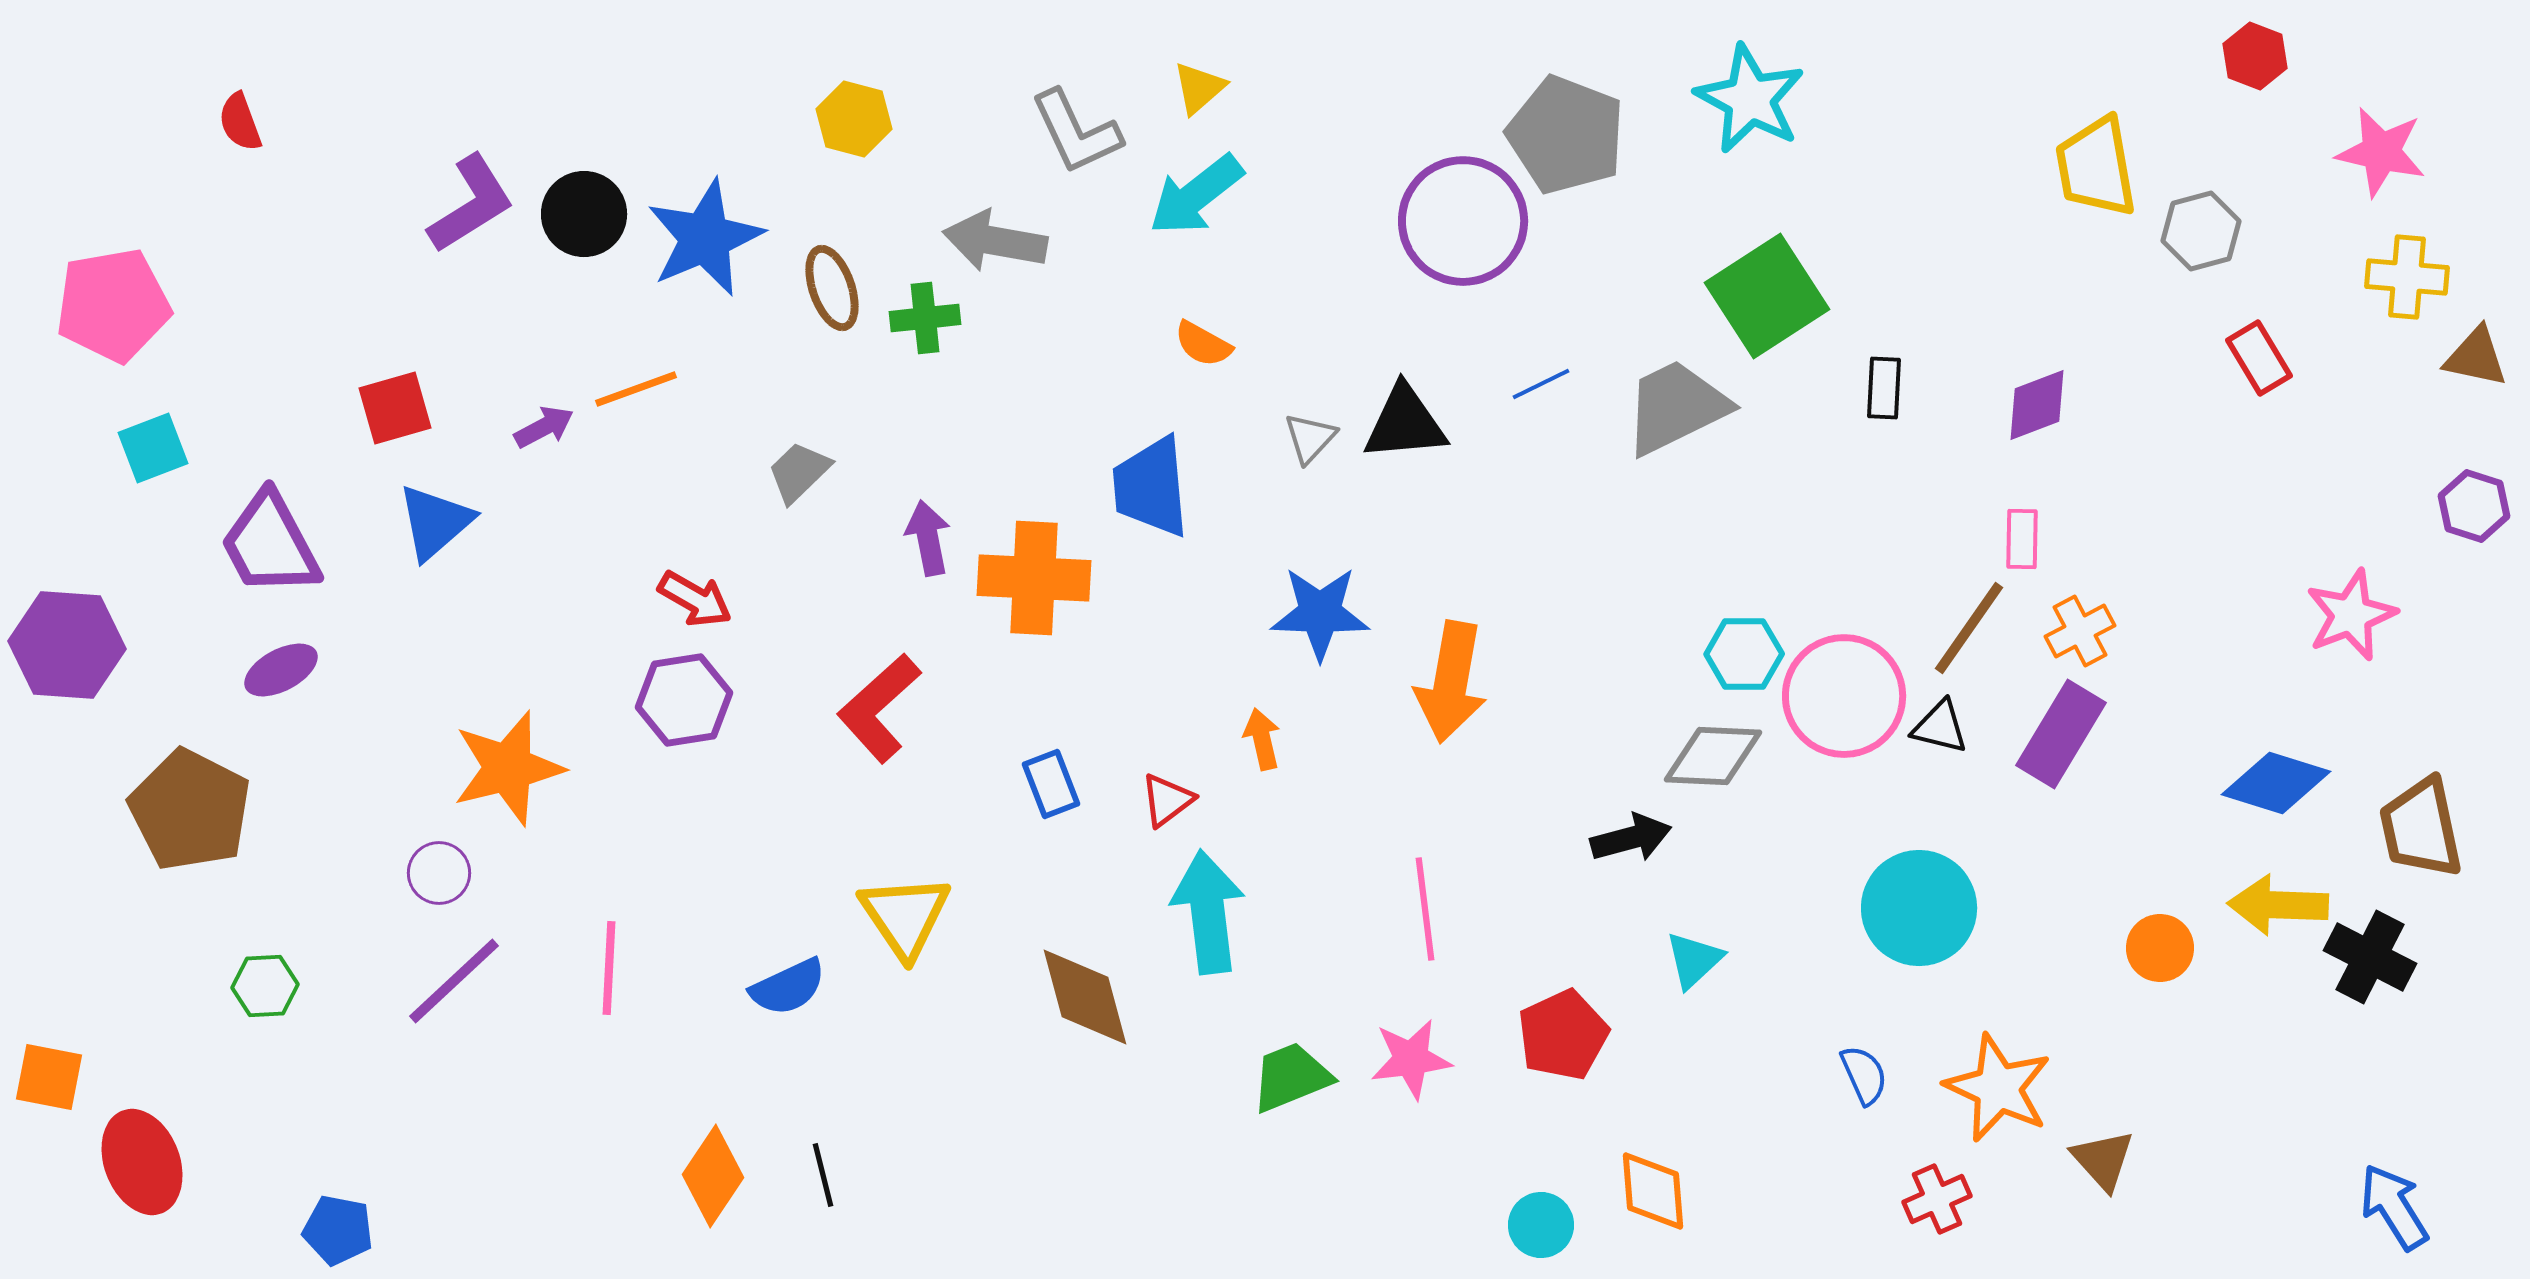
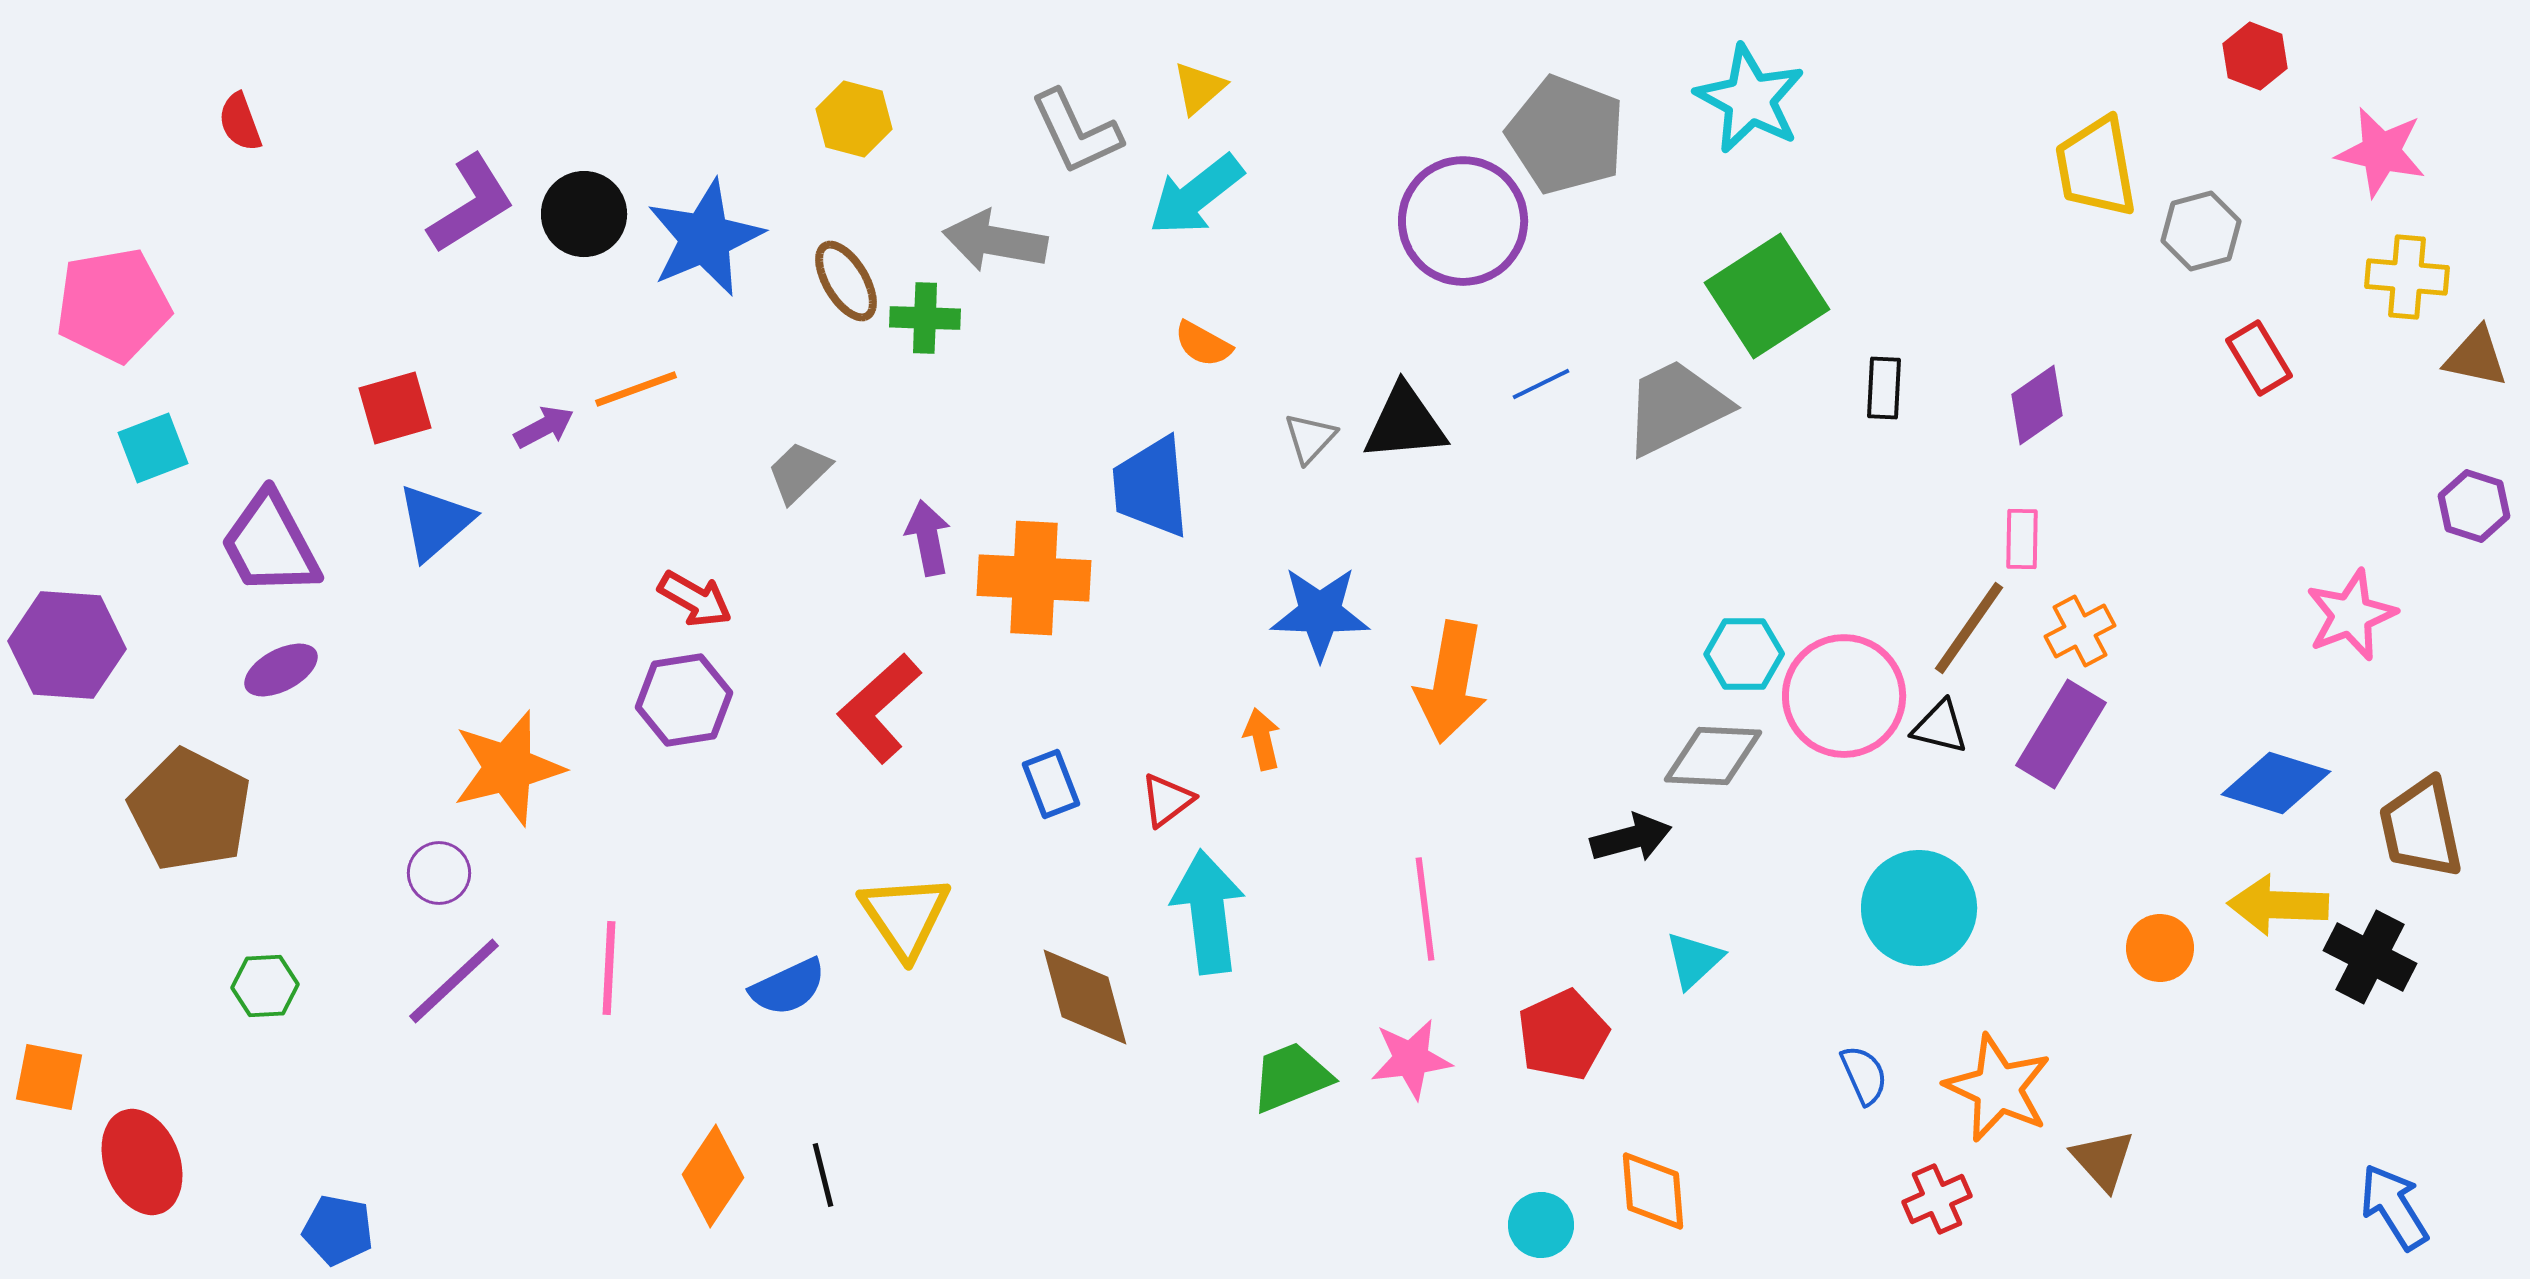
brown ellipse at (832, 288): moved 14 px right, 7 px up; rotated 12 degrees counterclockwise
green cross at (925, 318): rotated 8 degrees clockwise
purple diamond at (2037, 405): rotated 14 degrees counterclockwise
